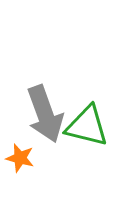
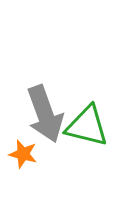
orange star: moved 3 px right, 4 px up
